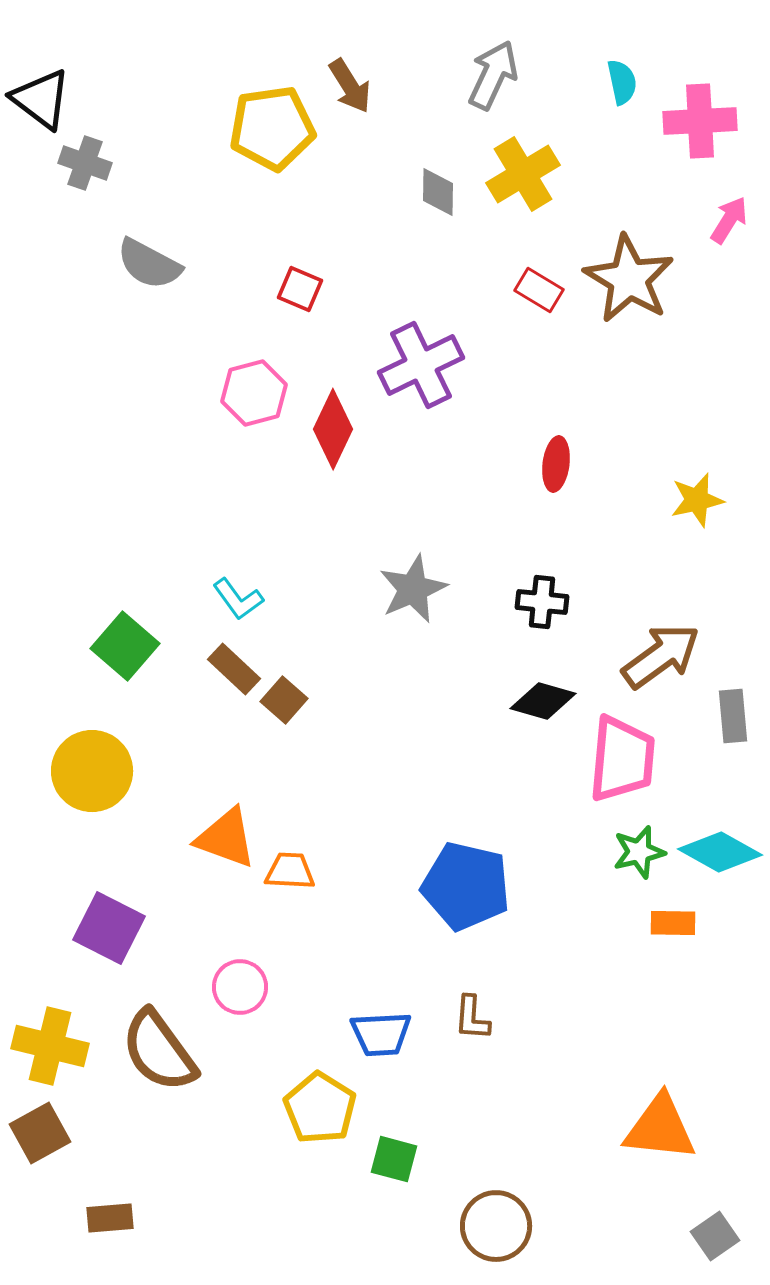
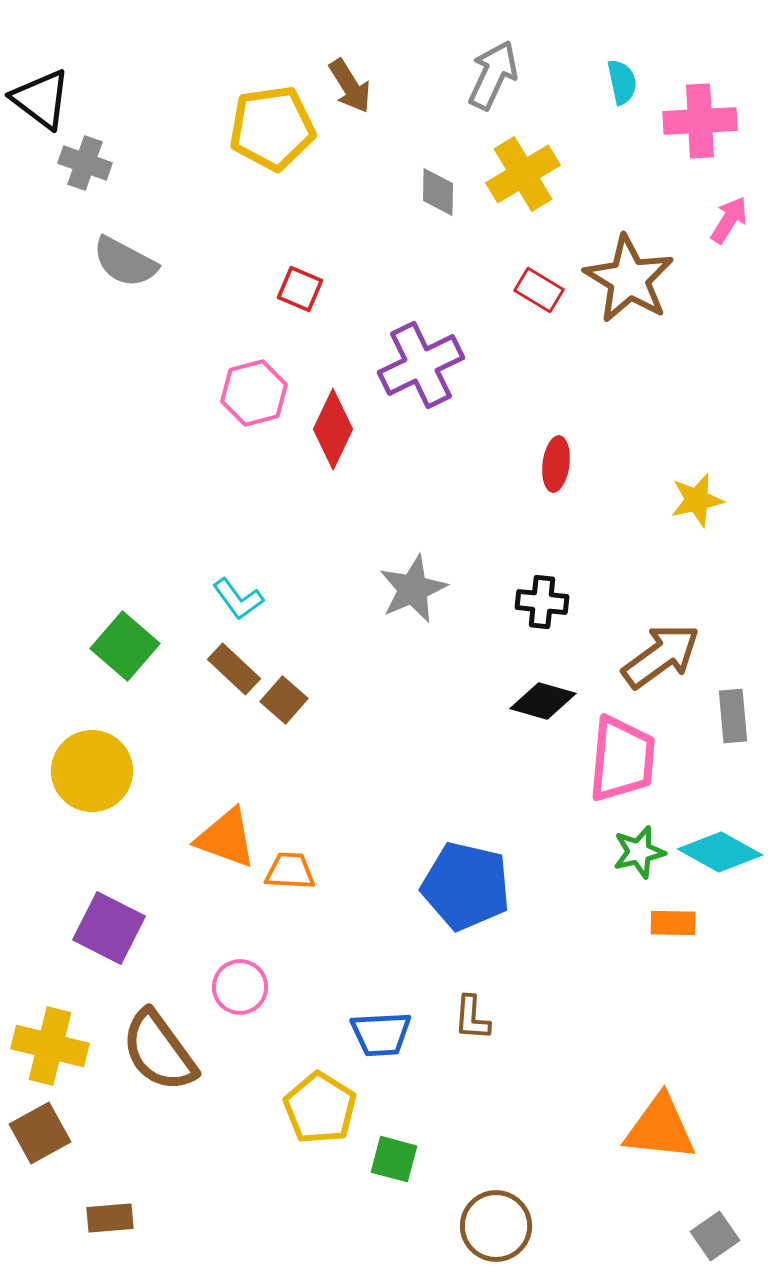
gray semicircle at (149, 264): moved 24 px left, 2 px up
